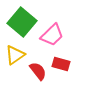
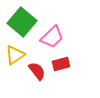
pink trapezoid: moved 2 px down
red rectangle: rotated 30 degrees counterclockwise
red semicircle: moved 1 px left
